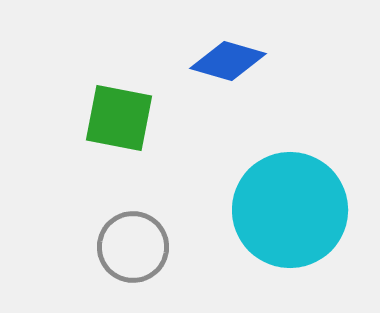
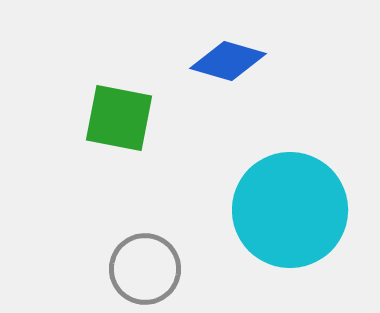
gray circle: moved 12 px right, 22 px down
